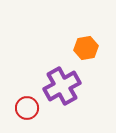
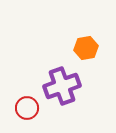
purple cross: rotated 9 degrees clockwise
